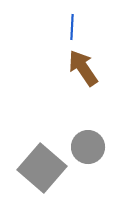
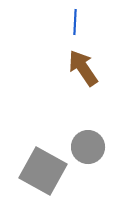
blue line: moved 3 px right, 5 px up
gray square: moved 1 px right, 3 px down; rotated 12 degrees counterclockwise
